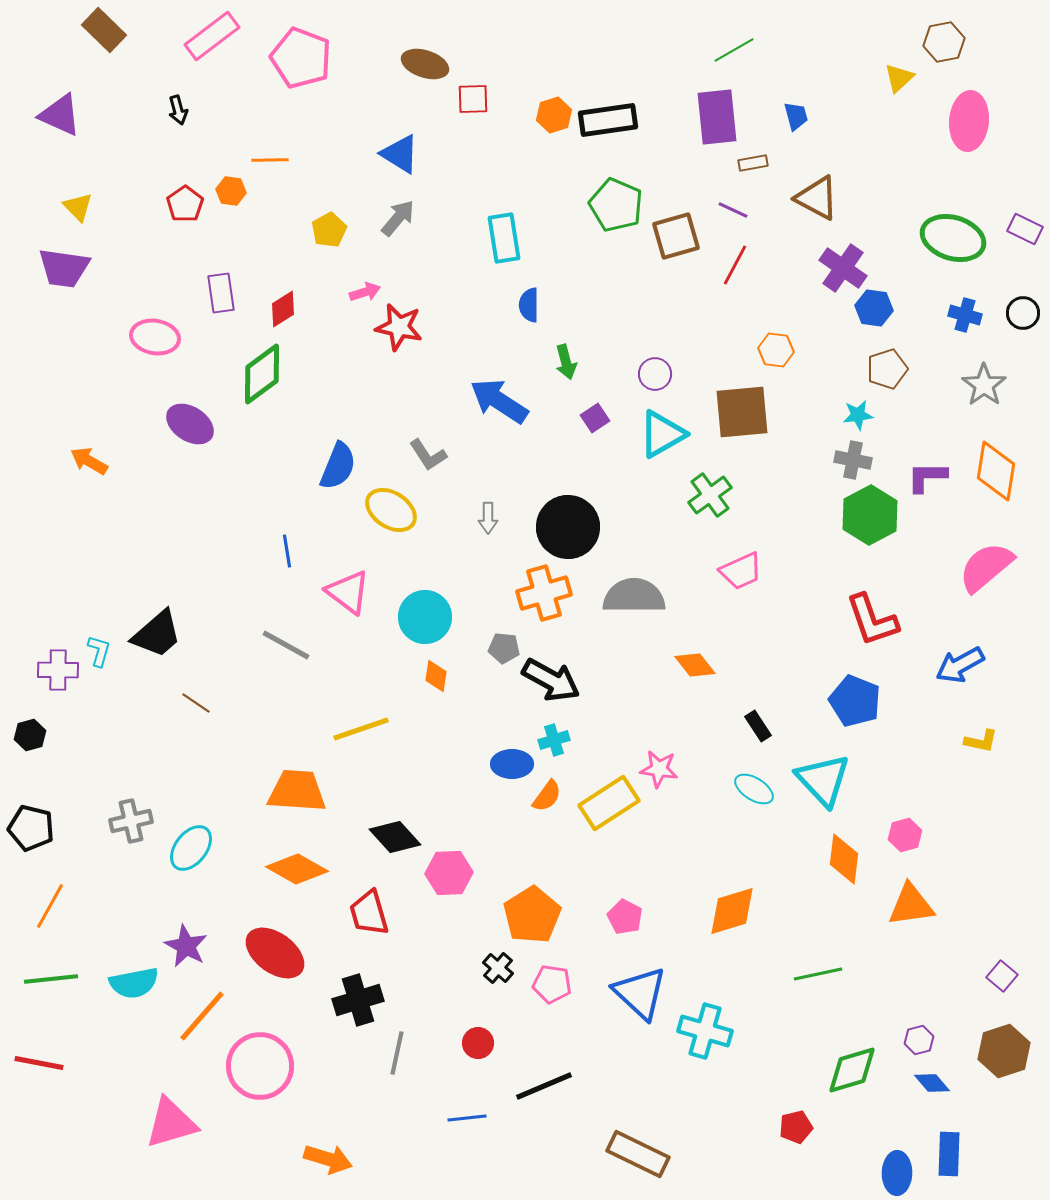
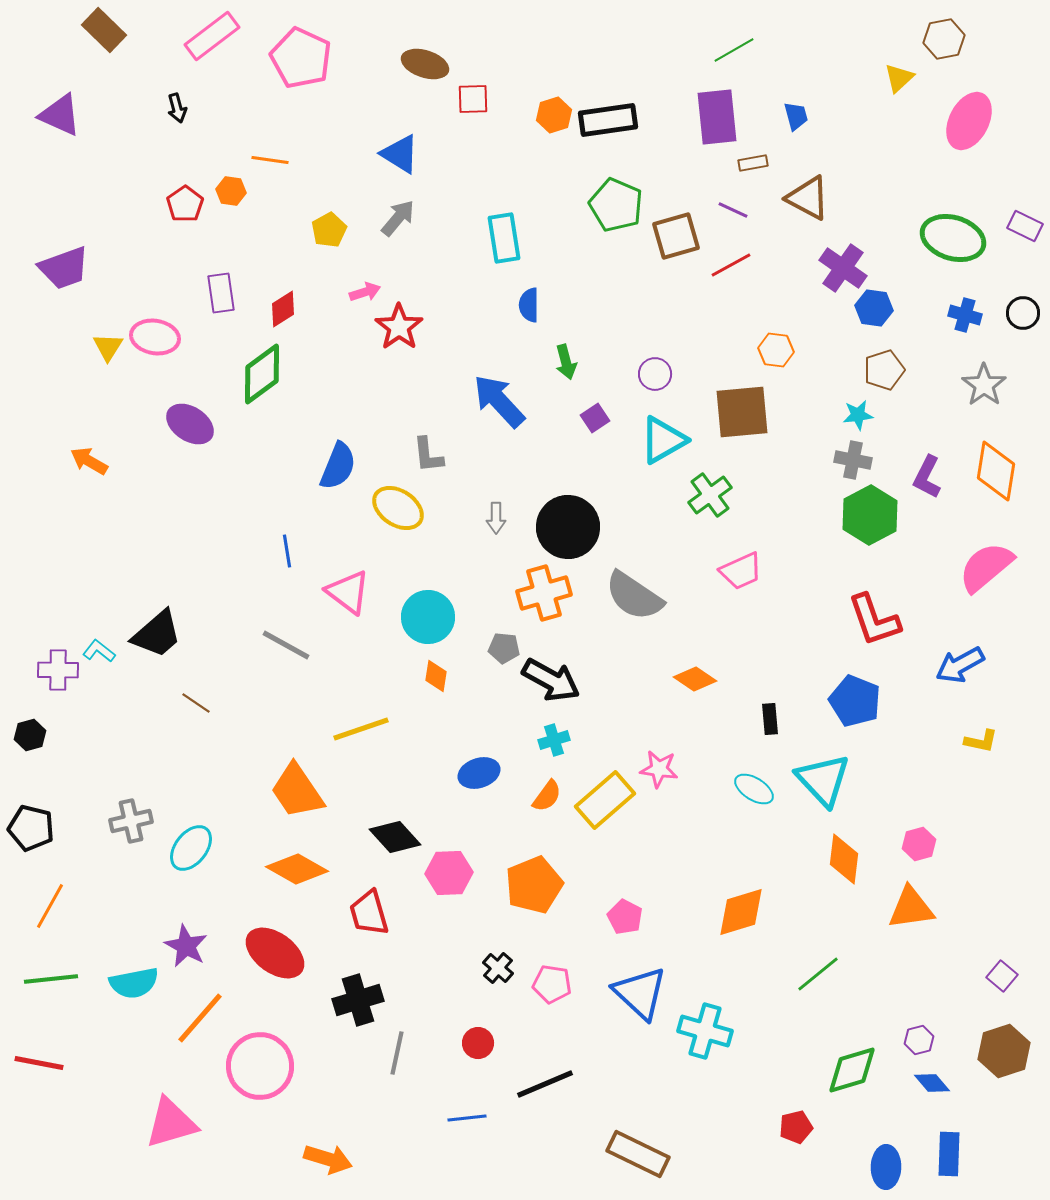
brown hexagon at (944, 42): moved 3 px up
pink pentagon at (301, 58): rotated 4 degrees clockwise
black arrow at (178, 110): moved 1 px left, 2 px up
pink ellipse at (969, 121): rotated 22 degrees clockwise
orange line at (270, 160): rotated 9 degrees clockwise
brown triangle at (817, 198): moved 9 px left
yellow triangle at (78, 207): moved 30 px right, 140 px down; rotated 16 degrees clockwise
purple rectangle at (1025, 229): moved 3 px up
red line at (735, 265): moved 4 px left; rotated 33 degrees clockwise
purple trapezoid at (64, 268): rotated 28 degrees counterclockwise
red star at (399, 327): rotated 24 degrees clockwise
brown pentagon at (887, 369): moved 3 px left, 1 px down
blue arrow at (499, 401): rotated 14 degrees clockwise
cyan triangle at (662, 434): moved 1 px right, 6 px down
gray L-shape at (428, 455): rotated 27 degrees clockwise
purple L-shape at (927, 477): rotated 63 degrees counterclockwise
yellow ellipse at (391, 510): moved 7 px right, 2 px up
gray arrow at (488, 518): moved 8 px right
gray semicircle at (634, 596): rotated 146 degrees counterclockwise
cyan circle at (425, 617): moved 3 px right
red L-shape at (872, 620): moved 2 px right
cyan L-shape at (99, 651): rotated 68 degrees counterclockwise
orange diamond at (695, 665): moved 14 px down; rotated 18 degrees counterclockwise
black rectangle at (758, 726): moved 12 px right, 7 px up; rotated 28 degrees clockwise
blue ellipse at (512, 764): moved 33 px left, 9 px down; rotated 18 degrees counterclockwise
orange trapezoid at (297, 791): rotated 128 degrees counterclockwise
yellow rectangle at (609, 803): moved 4 px left, 3 px up; rotated 8 degrees counterclockwise
pink hexagon at (905, 835): moved 14 px right, 9 px down
orange triangle at (911, 905): moved 3 px down
orange diamond at (732, 911): moved 9 px right, 1 px down
orange pentagon at (532, 915): moved 2 px right, 30 px up; rotated 10 degrees clockwise
green line at (818, 974): rotated 27 degrees counterclockwise
orange line at (202, 1016): moved 2 px left, 2 px down
black line at (544, 1086): moved 1 px right, 2 px up
blue ellipse at (897, 1173): moved 11 px left, 6 px up
